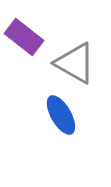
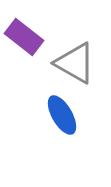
blue ellipse: moved 1 px right
